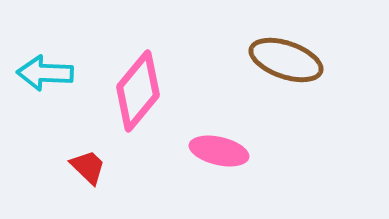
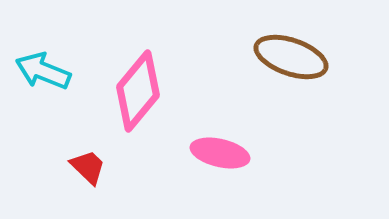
brown ellipse: moved 5 px right, 3 px up
cyan arrow: moved 2 px left, 2 px up; rotated 20 degrees clockwise
pink ellipse: moved 1 px right, 2 px down
